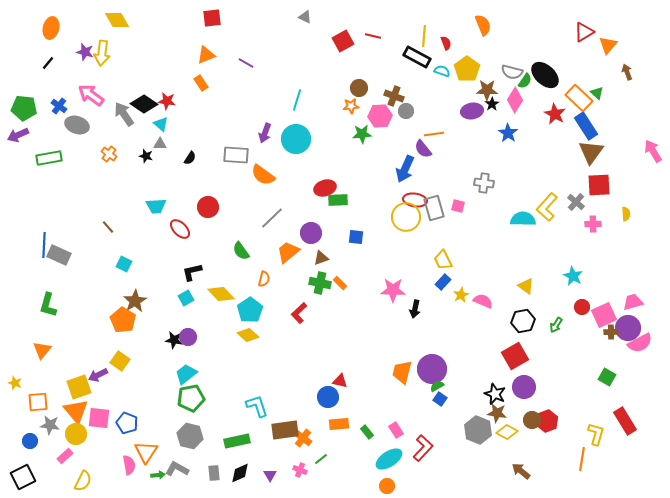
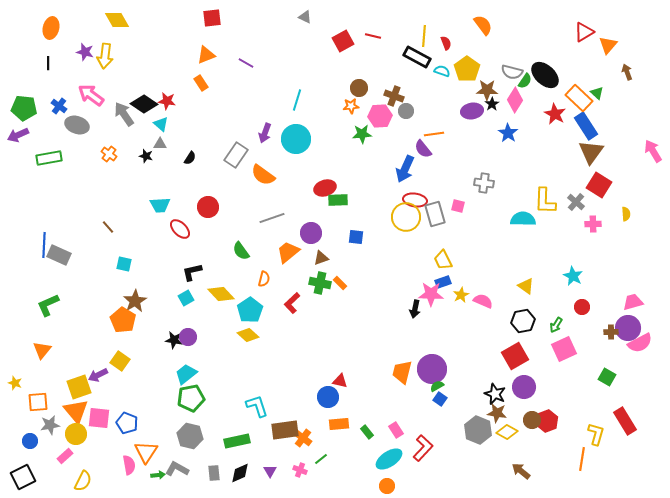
orange semicircle at (483, 25): rotated 15 degrees counterclockwise
yellow arrow at (102, 53): moved 3 px right, 3 px down
black line at (48, 63): rotated 40 degrees counterclockwise
gray rectangle at (236, 155): rotated 60 degrees counterclockwise
red square at (599, 185): rotated 35 degrees clockwise
cyan trapezoid at (156, 206): moved 4 px right, 1 px up
yellow L-shape at (547, 207): moved 2 px left, 6 px up; rotated 40 degrees counterclockwise
gray rectangle at (434, 208): moved 1 px right, 6 px down
gray line at (272, 218): rotated 25 degrees clockwise
cyan square at (124, 264): rotated 14 degrees counterclockwise
blue rectangle at (443, 282): rotated 28 degrees clockwise
pink star at (393, 290): moved 38 px right, 4 px down
green L-shape at (48, 305): rotated 50 degrees clockwise
red L-shape at (299, 313): moved 7 px left, 10 px up
pink square at (604, 315): moved 40 px left, 34 px down
gray star at (50, 425): rotated 18 degrees counterclockwise
purple triangle at (270, 475): moved 4 px up
